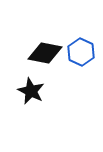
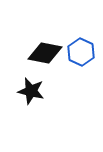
black star: rotated 12 degrees counterclockwise
